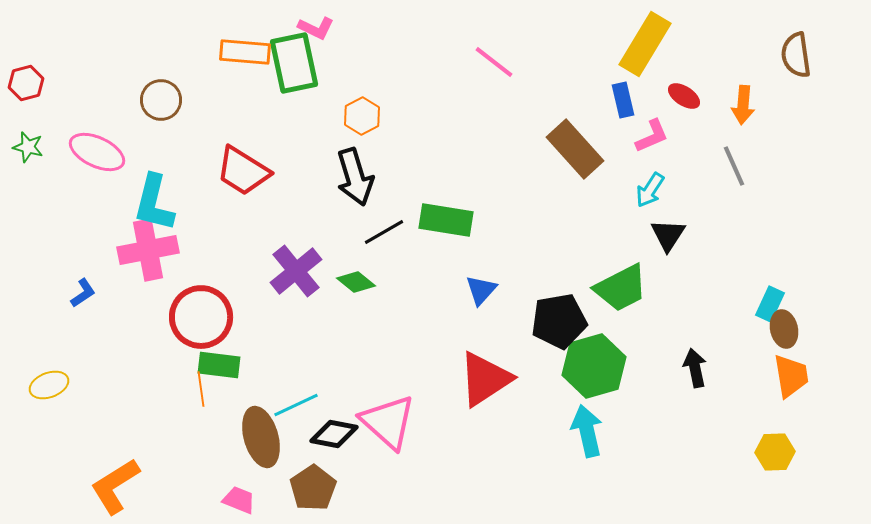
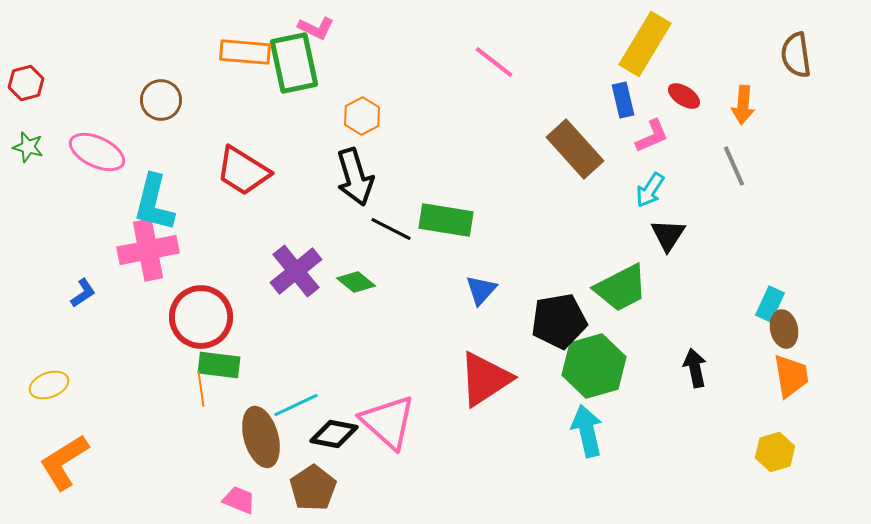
black line at (384, 232): moved 7 px right, 3 px up; rotated 57 degrees clockwise
yellow hexagon at (775, 452): rotated 15 degrees counterclockwise
orange L-shape at (115, 486): moved 51 px left, 24 px up
